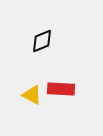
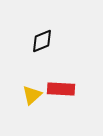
yellow triangle: rotated 50 degrees clockwise
